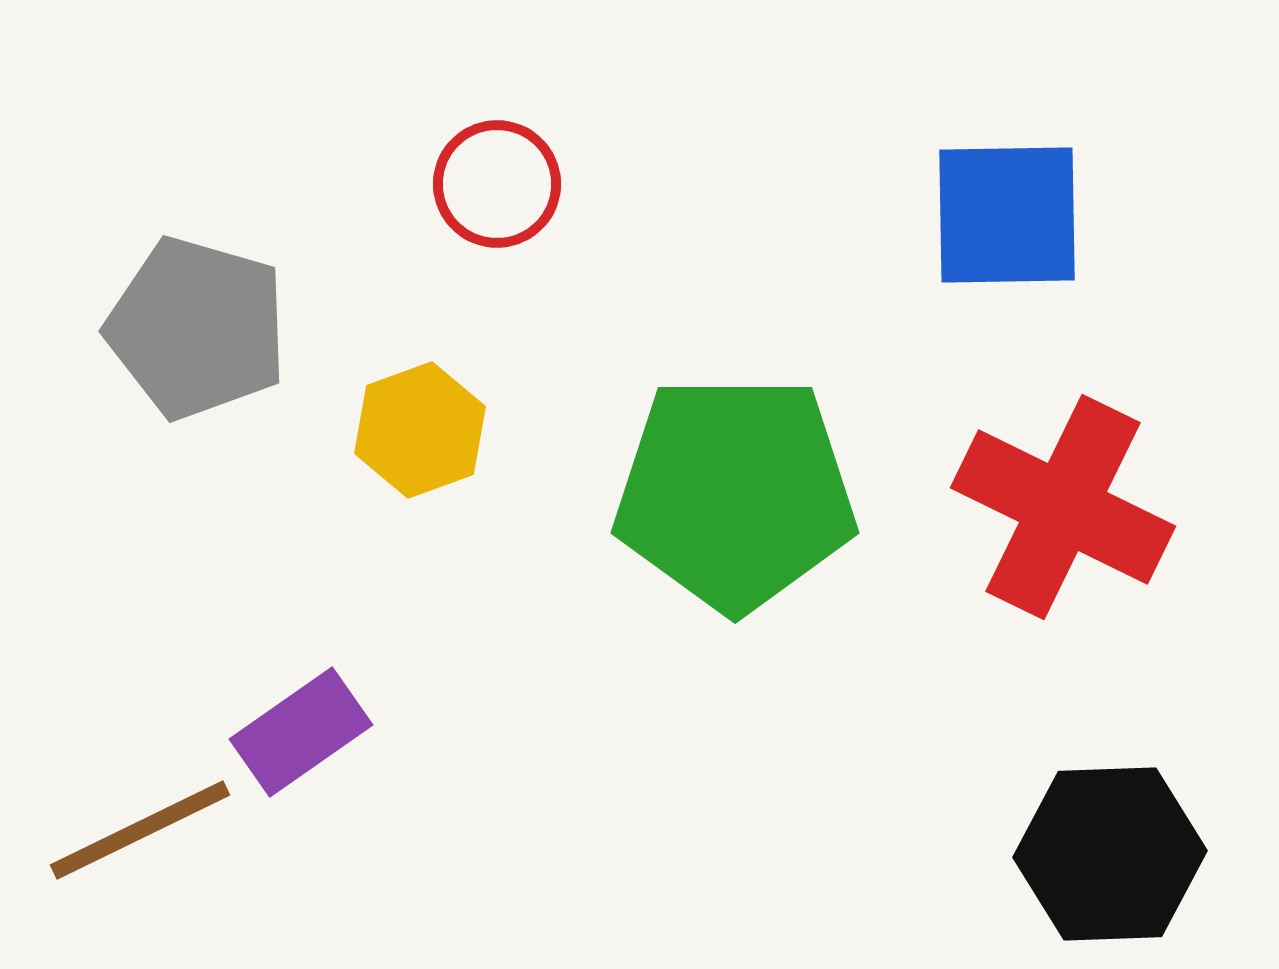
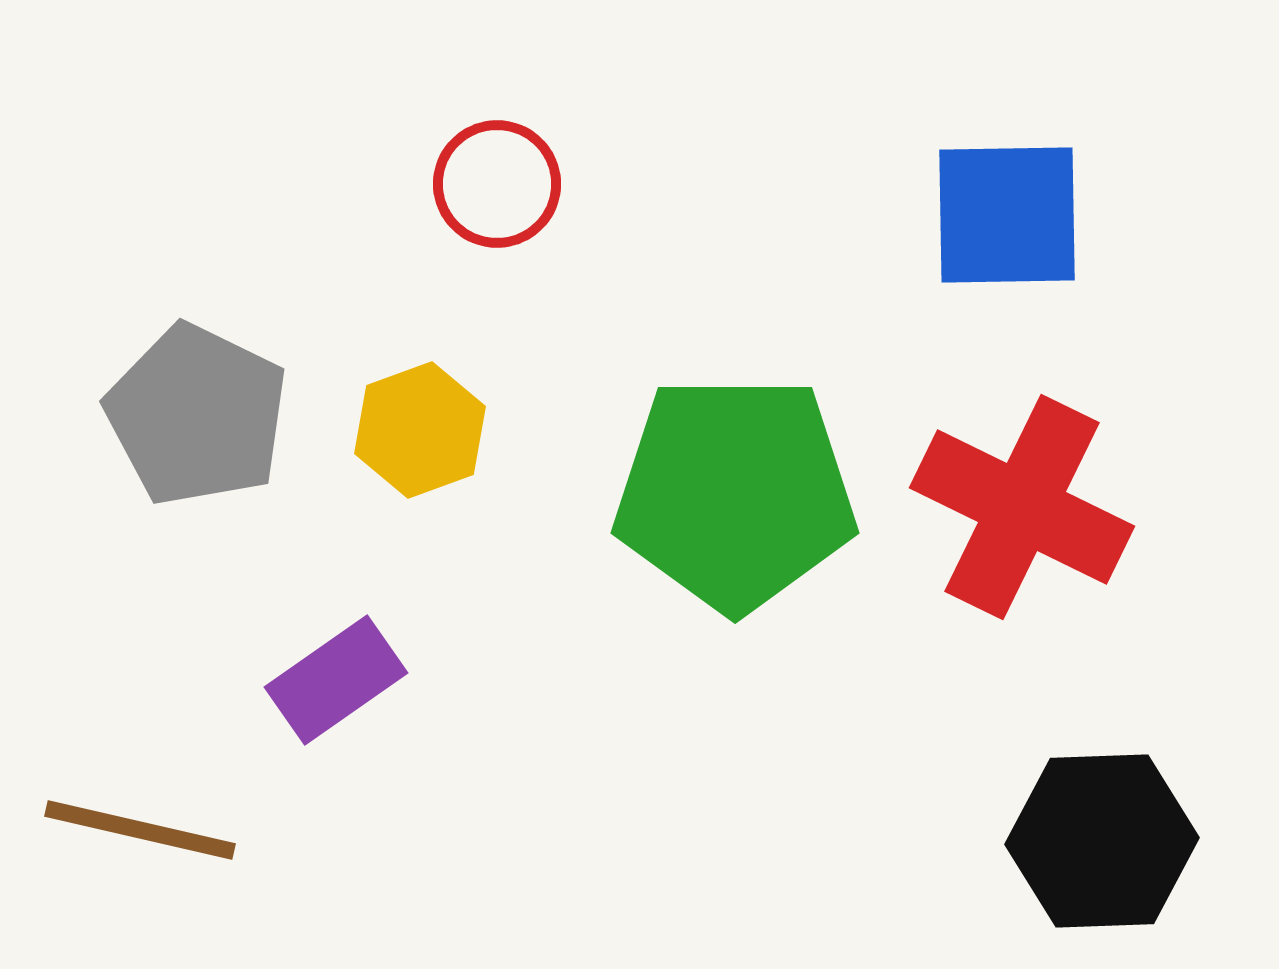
gray pentagon: moved 87 px down; rotated 10 degrees clockwise
red cross: moved 41 px left
purple rectangle: moved 35 px right, 52 px up
brown line: rotated 39 degrees clockwise
black hexagon: moved 8 px left, 13 px up
